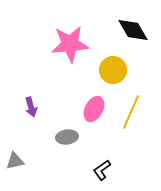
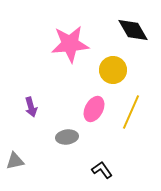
black L-shape: rotated 90 degrees clockwise
